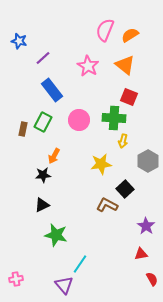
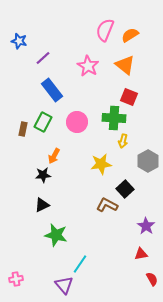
pink circle: moved 2 px left, 2 px down
